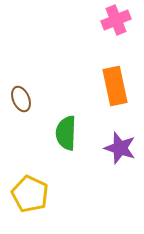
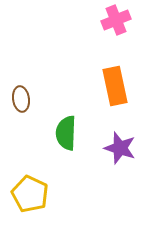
brown ellipse: rotated 15 degrees clockwise
